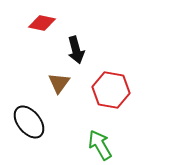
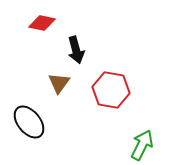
green arrow: moved 42 px right; rotated 56 degrees clockwise
